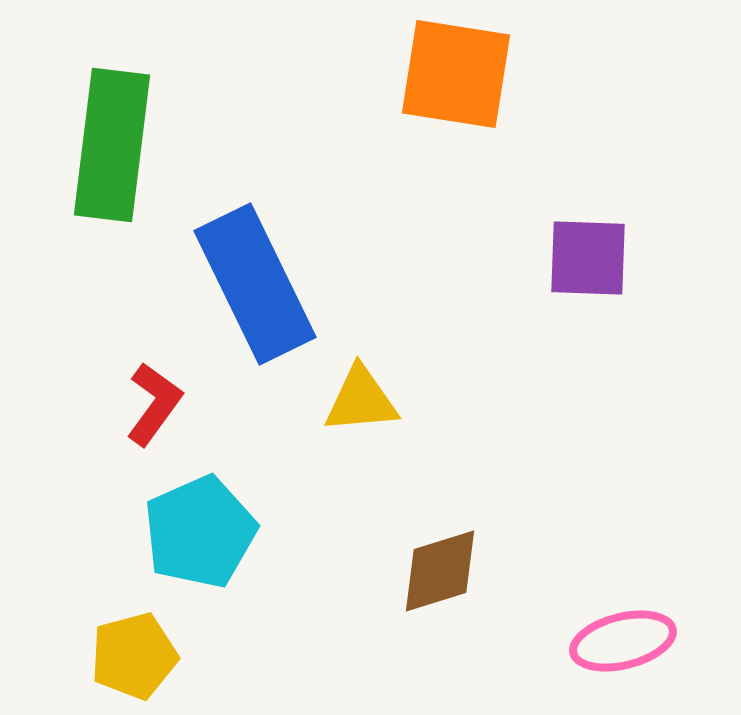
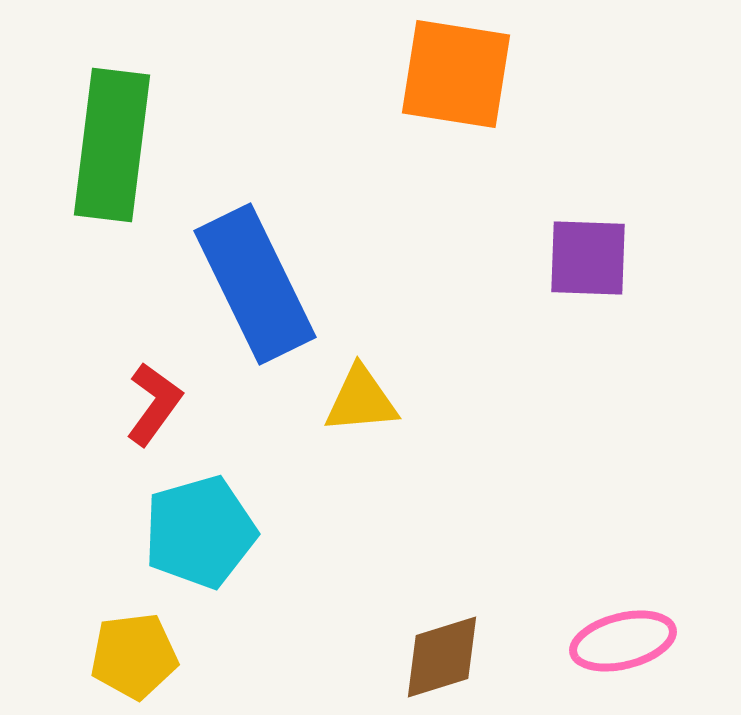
cyan pentagon: rotated 8 degrees clockwise
brown diamond: moved 2 px right, 86 px down
yellow pentagon: rotated 8 degrees clockwise
